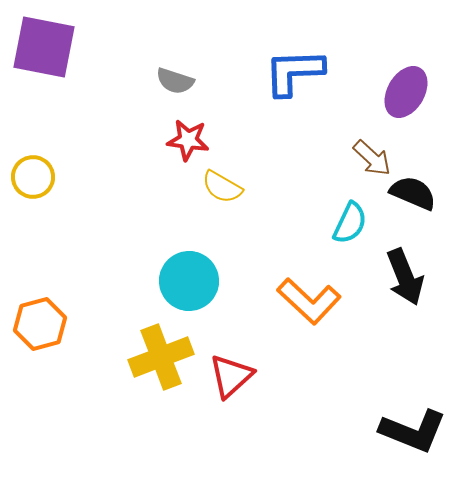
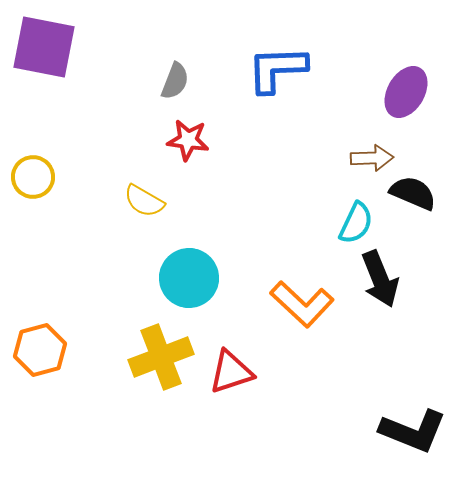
blue L-shape: moved 17 px left, 3 px up
gray semicircle: rotated 87 degrees counterclockwise
brown arrow: rotated 45 degrees counterclockwise
yellow semicircle: moved 78 px left, 14 px down
cyan semicircle: moved 6 px right
black arrow: moved 25 px left, 2 px down
cyan circle: moved 3 px up
orange L-shape: moved 7 px left, 3 px down
orange hexagon: moved 26 px down
red triangle: moved 4 px up; rotated 24 degrees clockwise
